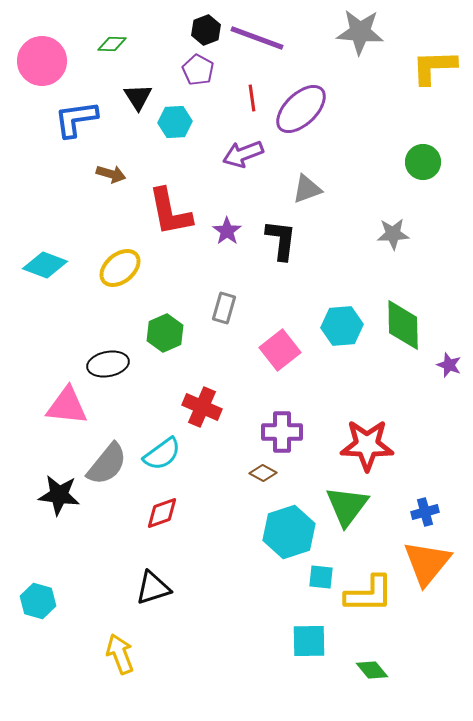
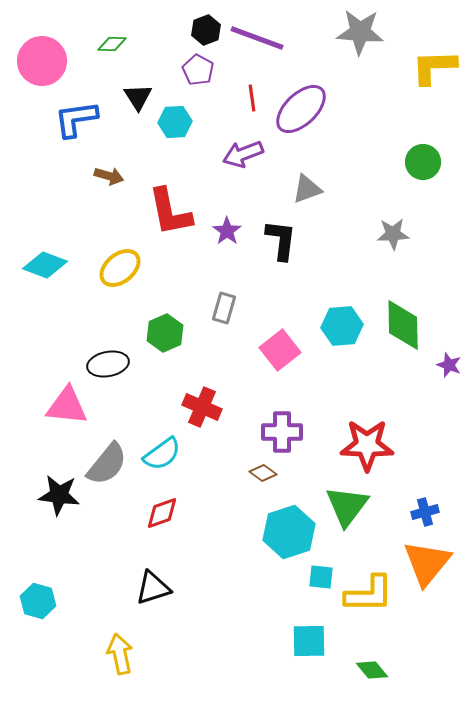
brown arrow at (111, 174): moved 2 px left, 2 px down
brown diamond at (263, 473): rotated 8 degrees clockwise
yellow arrow at (120, 654): rotated 9 degrees clockwise
